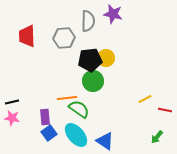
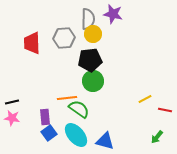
gray semicircle: moved 2 px up
red trapezoid: moved 5 px right, 7 px down
yellow circle: moved 13 px left, 24 px up
blue triangle: rotated 18 degrees counterclockwise
